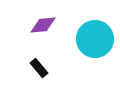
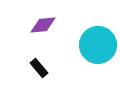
cyan circle: moved 3 px right, 6 px down
